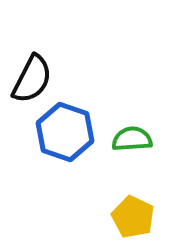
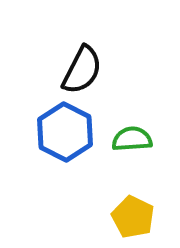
black semicircle: moved 50 px right, 9 px up
blue hexagon: rotated 8 degrees clockwise
